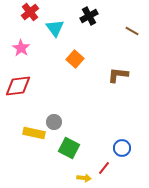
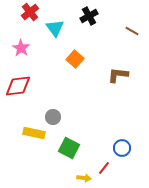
gray circle: moved 1 px left, 5 px up
